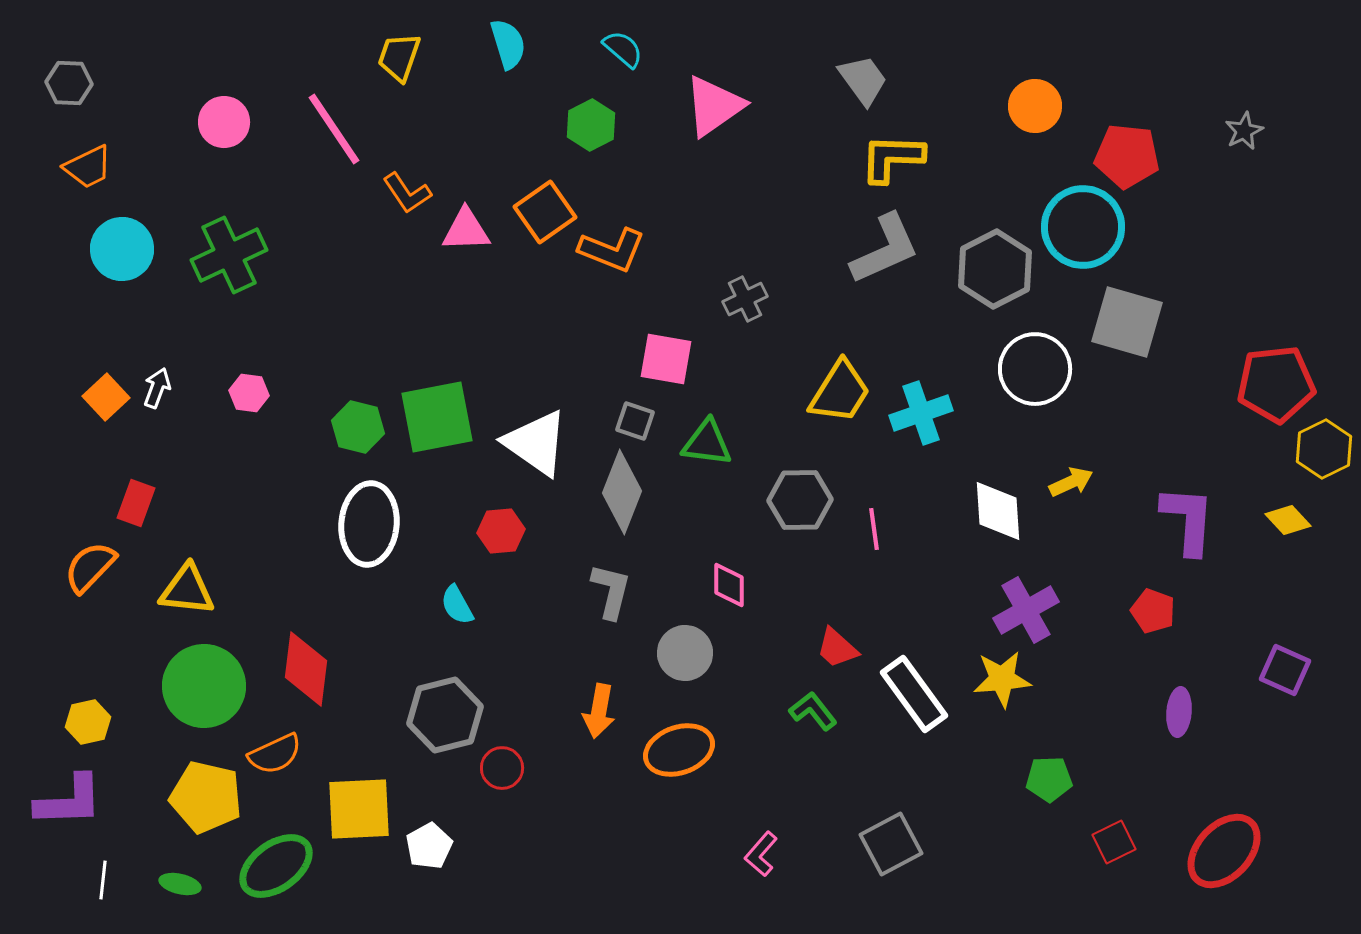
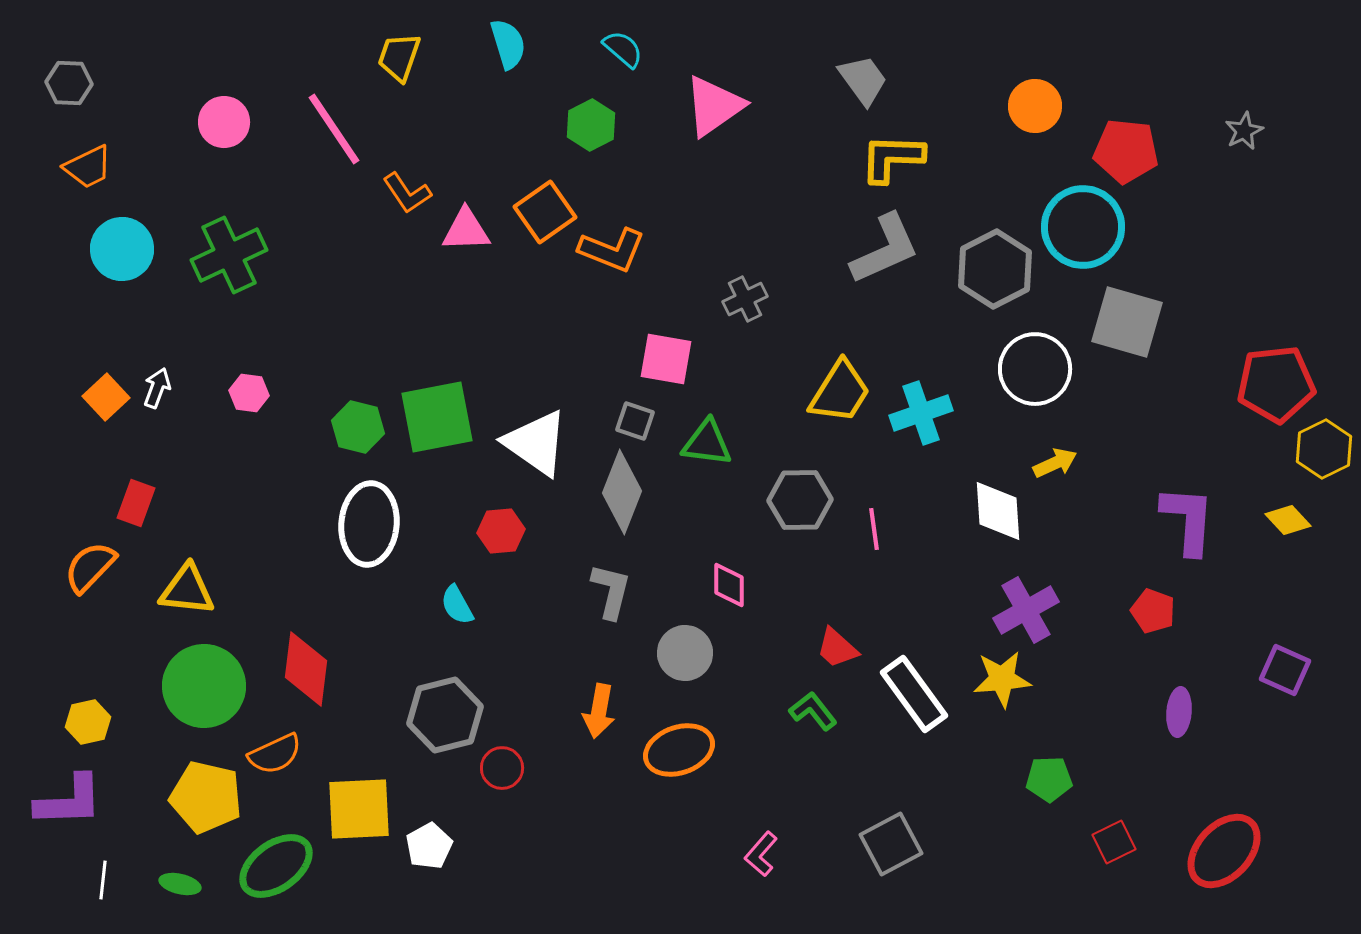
red pentagon at (1127, 156): moved 1 px left, 5 px up
yellow arrow at (1071, 482): moved 16 px left, 19 px up
